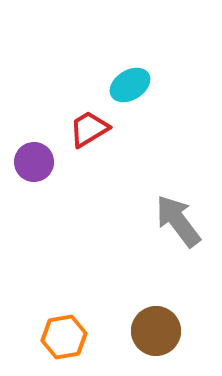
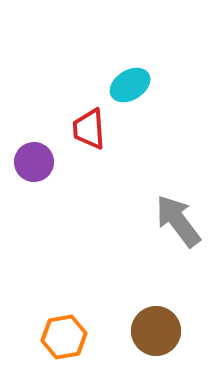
red trapezoid: rotated 63 degrees counterclockwise
